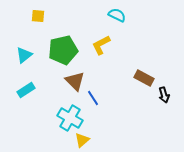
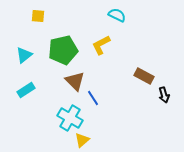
brown rectangle: moved 2 px up
